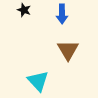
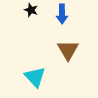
black star: moved 7 px right
cyan triangle: moved 3 px left, 4 px up
